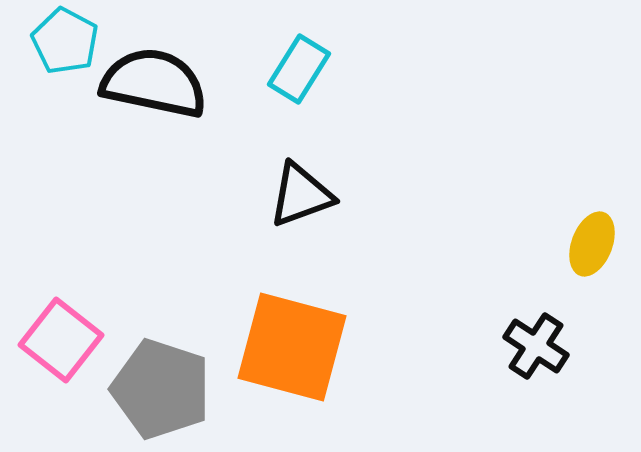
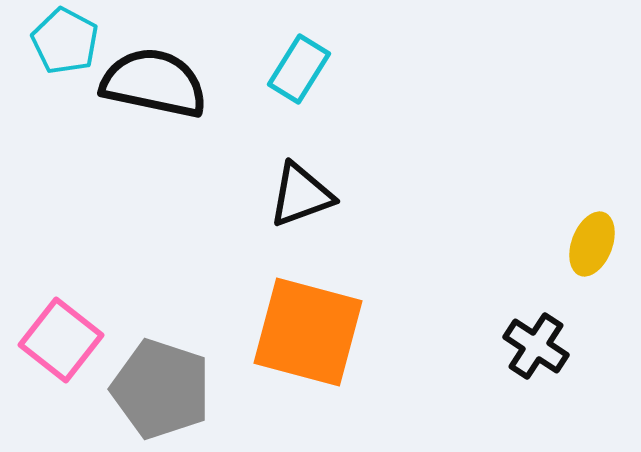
orange square: moved 16 px right, 15 px up
